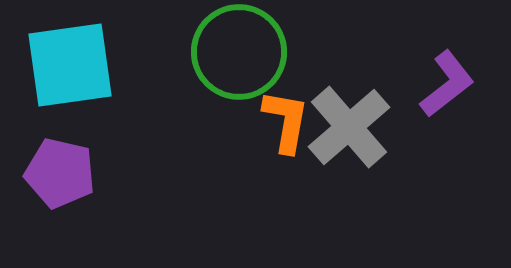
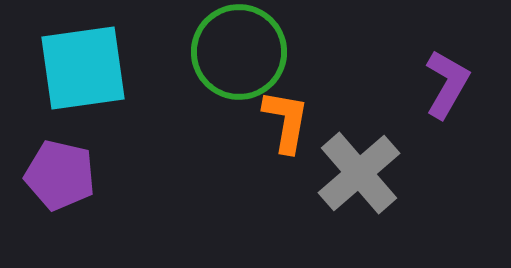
cyan square: moved 13 px right, 3 px down
purple L-shape: rotated 22 degrees counterclockwise
gray cross: moved 10 px right, 46 px down
purple pentagon: moved 2 px down
